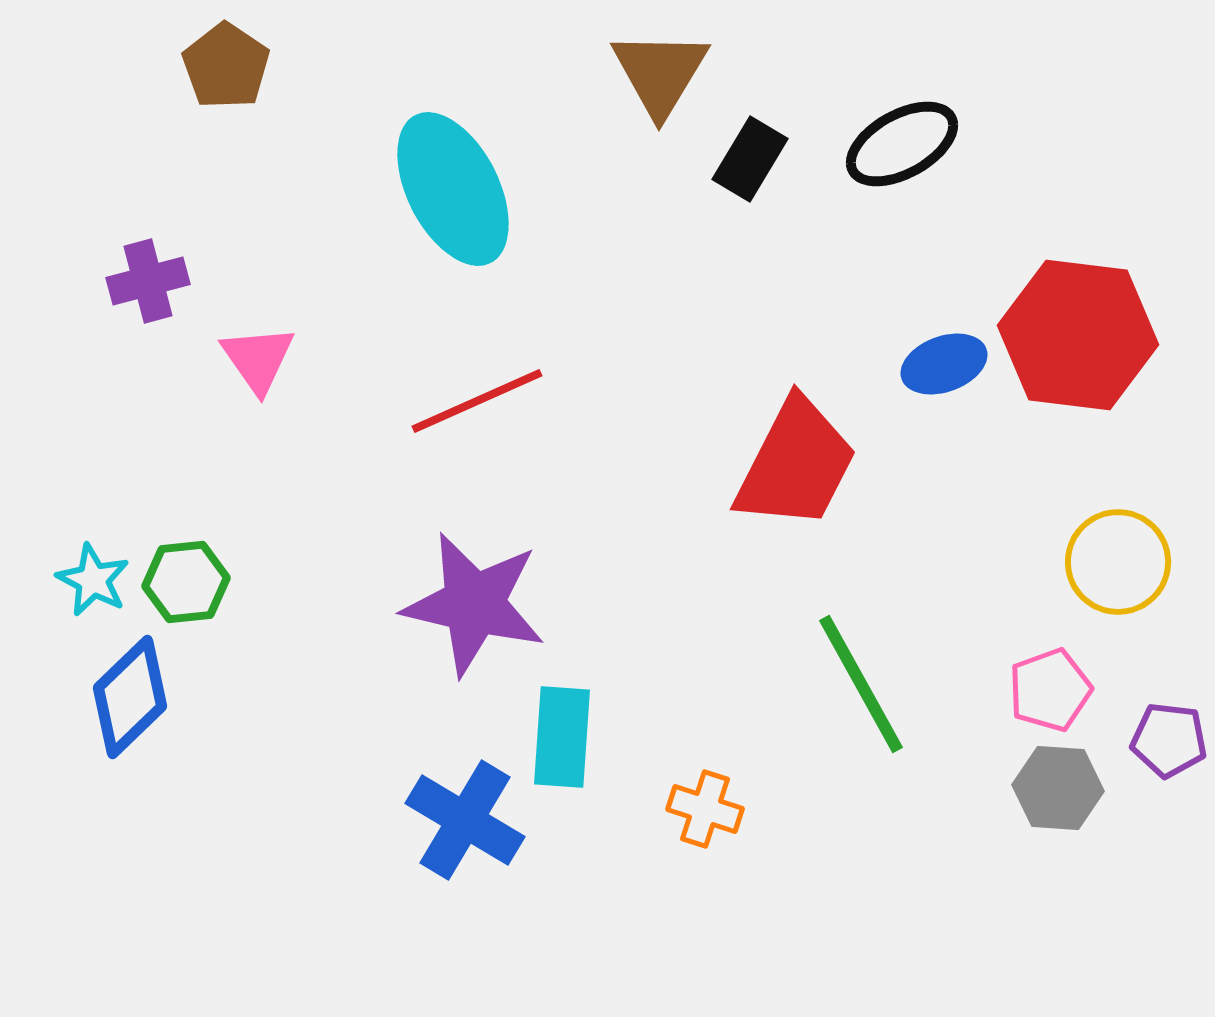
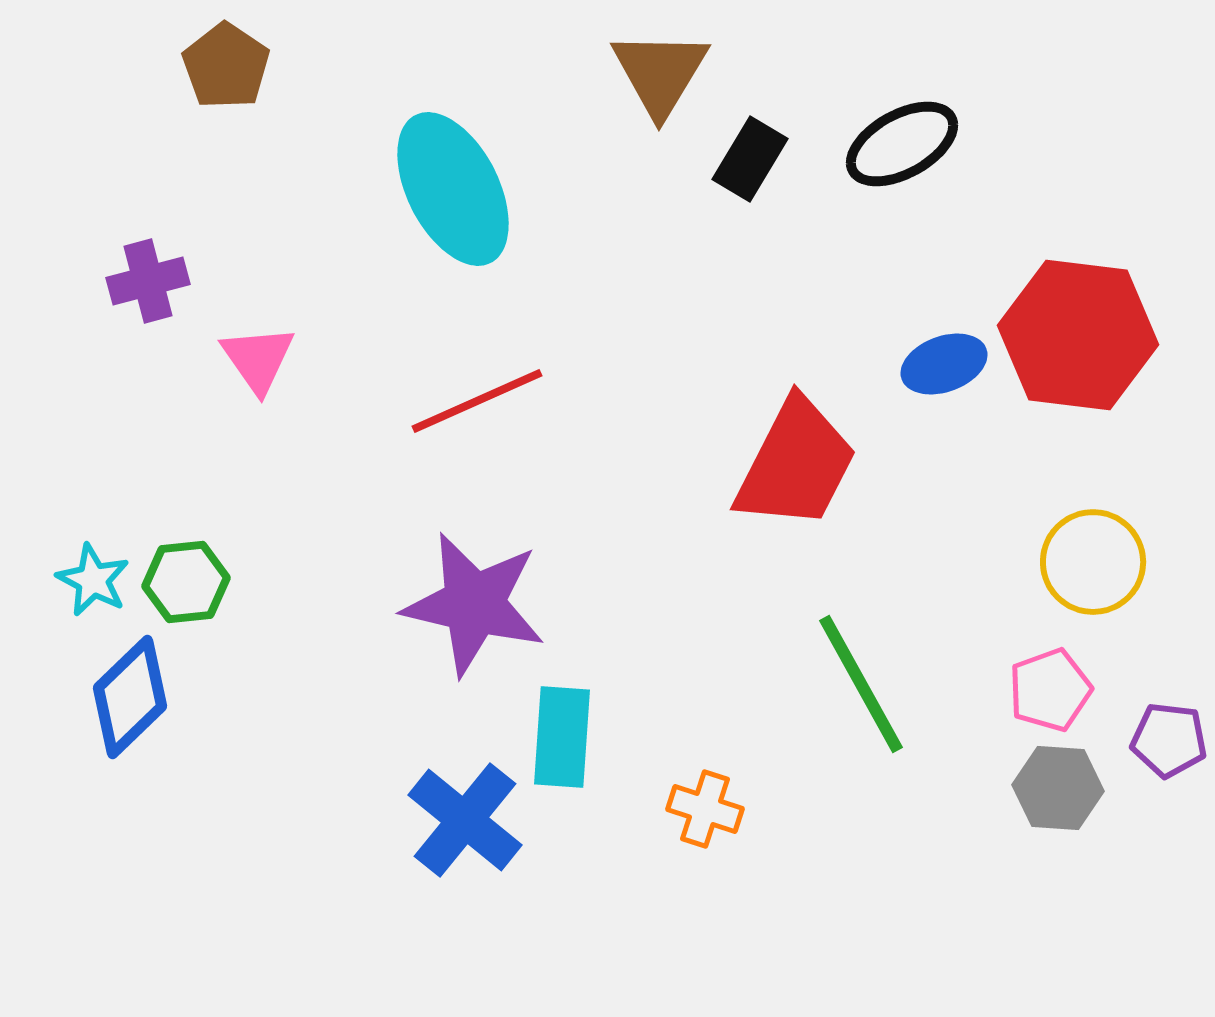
yellow circle: moved 25 px left
blue cross: rotated 8 degrees clockwise
